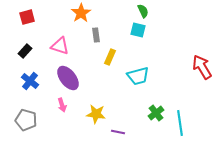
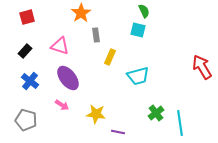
green semicircle: moved 1 px right
pink arrow: rotated 40 degrees counterclockwise
